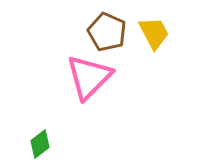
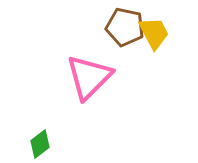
brown pentagon: moved 18 px right, 5 px up; rotated 12 degrees counterclockwise
